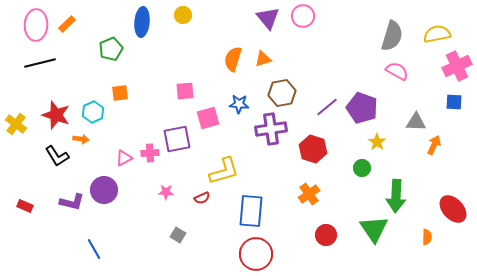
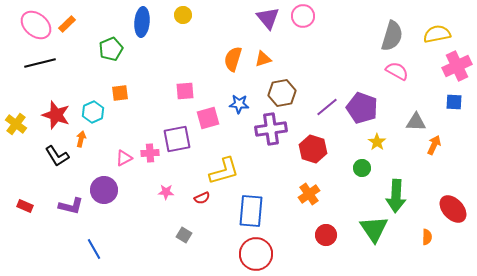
pink ellipse at (36, 25): rotated 52 degrees counterclockwise
orange arrow at (81, 139): rotated 84 degrees counterclockwise
purple L-shape at (72, 202): moved 1 px left, 4 px down
gray square at (178, 235): moved 6 px right
